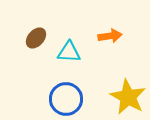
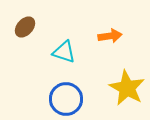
brown ellipse: moved 11 px left, 11 px up
cyan triangle: moved 5 px left; rotated 15 degrees clockwise
yellow star: moved 1 px left, 9 px up
